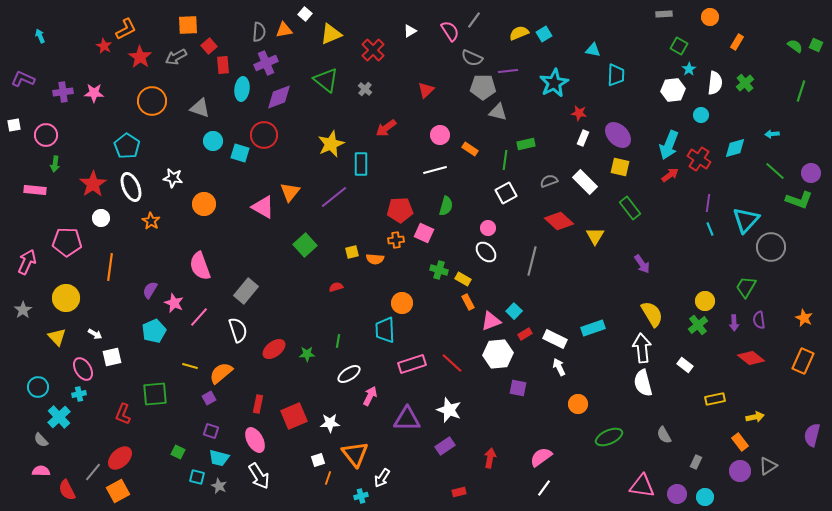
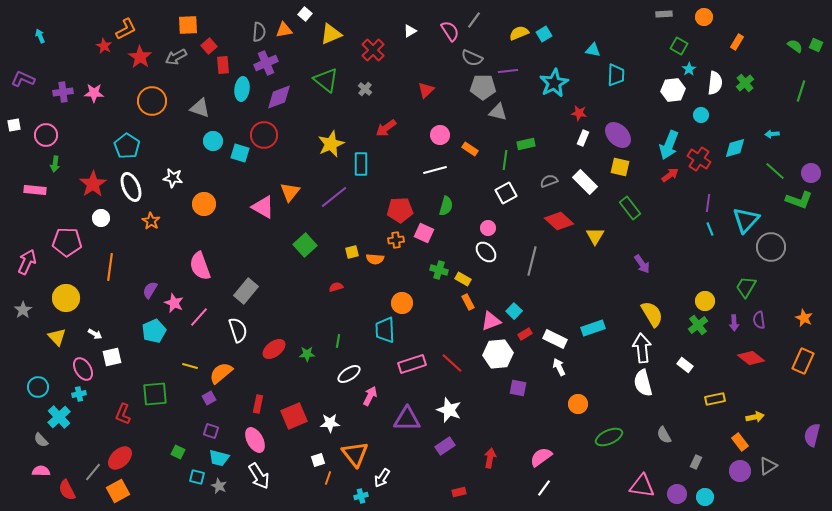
orange circle at (710, 17): moved 6 px left
